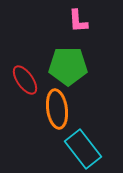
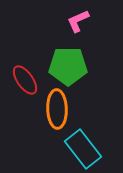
pink L-shape: rotated 70 degrees clockwise
orange ellipse: rotated 6 degrees clockwise
